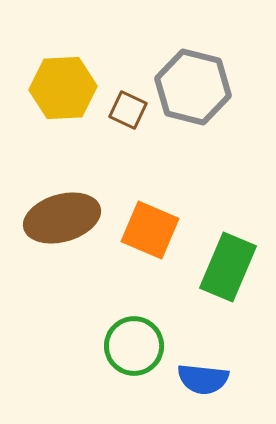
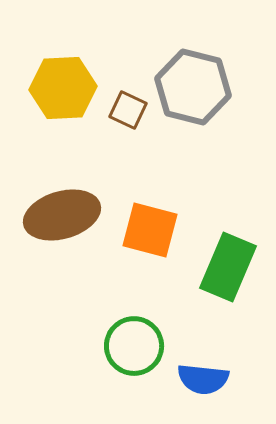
brown ellipse: moved 3 px up
orange square: rotated 8 degrees counterclockwise
